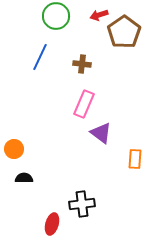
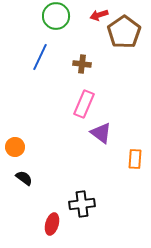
orange circle: moved 1 px right, 2 px up
black semicircle: rotated 36 degrees clockwise
